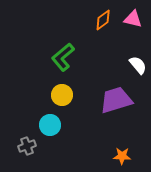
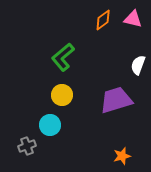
white semicircle: rotated 120 degrees counterclockwise
orange star: rotated 18 degrees counterclockwise
